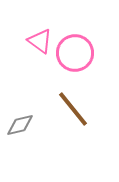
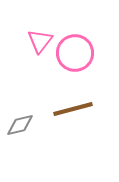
pink triangle: rotated 32 degrees clockwise
brown line: rotated 66 degrees counterclockwise
